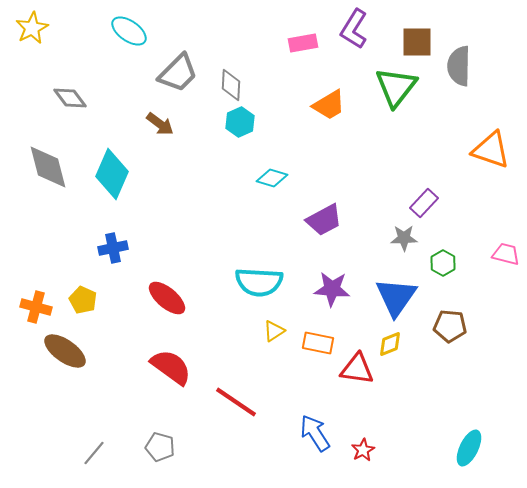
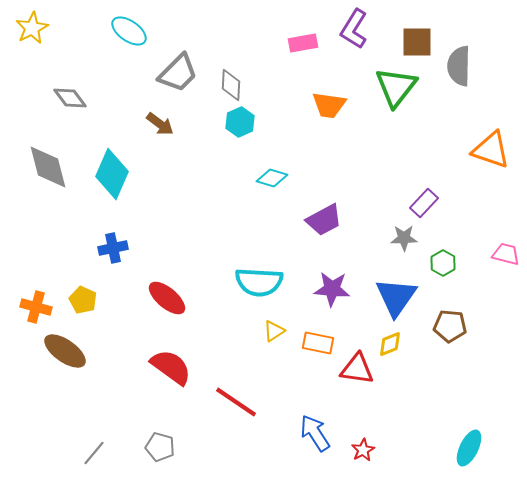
orange trapezoid at (329, 105): rotated 39 degrees clockwise
